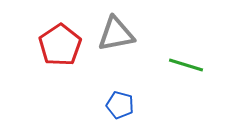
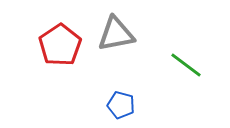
green line: rotated 20 degrees clockwise
blue pentagon: moved 1 px right
